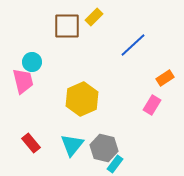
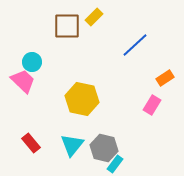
blue line: moved 2 px right
pink trapezoid: rotated 32 degrees counterclockwise
yellow hexagon: rotated 24 degrees counterclockwise
